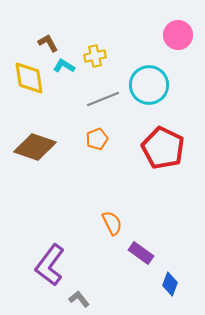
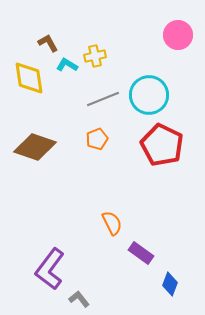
cyan L-shape: moved 3 px right, 1 px up
cyan circle: moved 10 px down
red pentagon: moved 1 px left, 3 px up
purple L-shape: moved 4 px down
